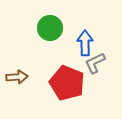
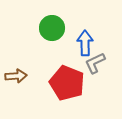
green circle: moved 2 px right
brown arrow: moved 1 px left, 1 px up
